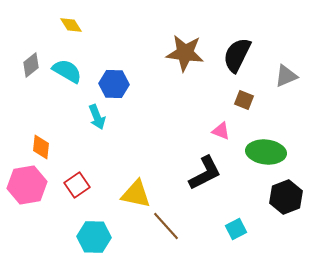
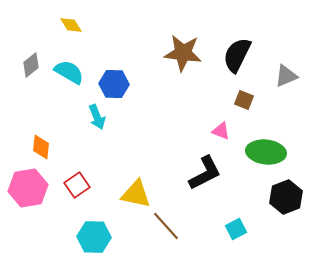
brown star: moved 2 px left
cyan semicircle: moved 2 px right, 1 px down
pink hexagon: moved 1 px right, 3 px down
